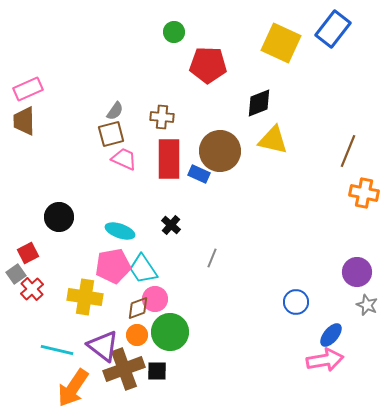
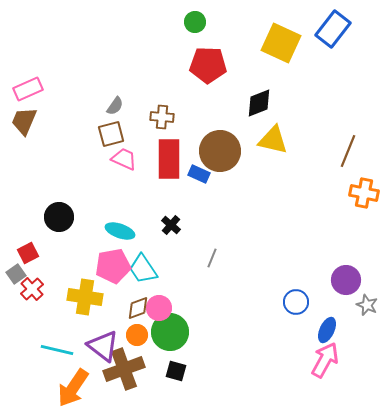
green circle at (174, 32): moved 21 px right, 10 px up
gray semicircle at (115, 111): moved 5 px up
brown trapezoid at (24, 121): rotated 24 degrees clockwise
purple circle at (357, 272): moved 11 px left, 8 px down
pink circle at (155, 299): moved 4 px right, 9 px down
blue ellipse at (331, 335): moved 4 px left, 5 px up; rotated 15 degrees counterclockwise
pink arrow at (325, 360): rotated 51 degrees counterclockwise
black square at (157, 371): moved 19 px right; rotated 15 degrees clockwise
